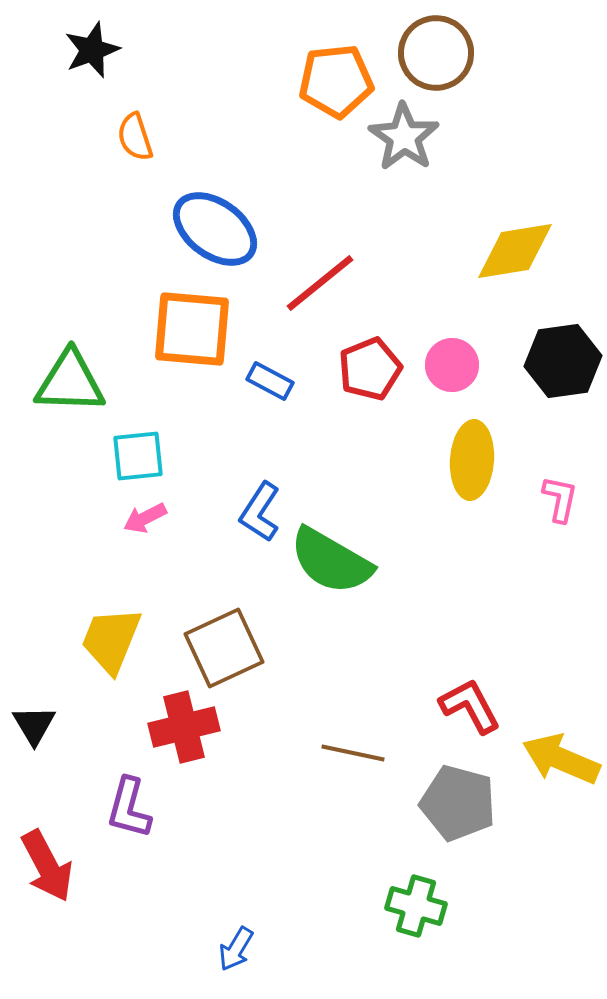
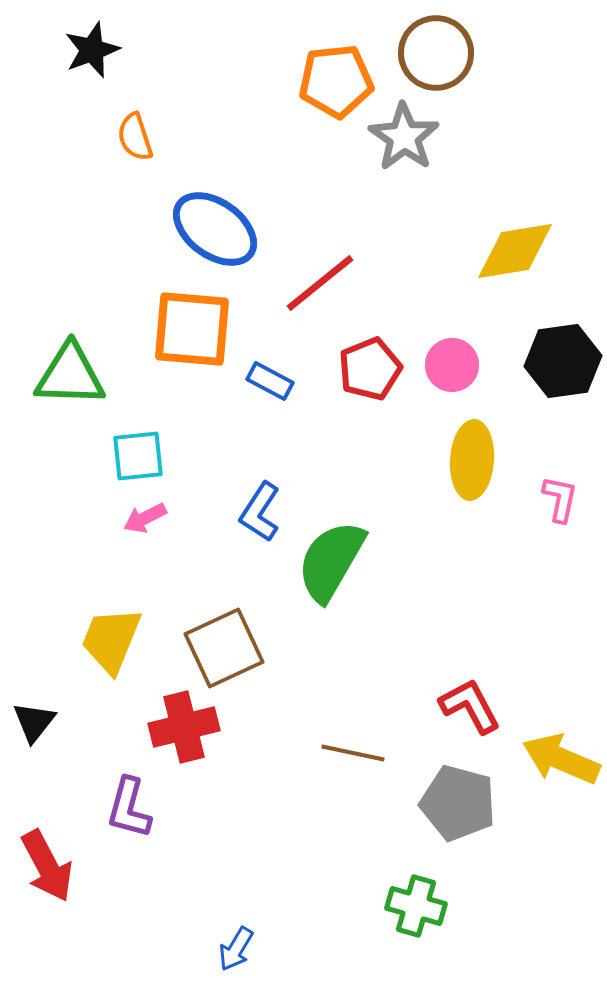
green triangle: moved 7 px up
green semicircle: rotated 90 degrees clockwise
black triangle: moved 3 px up; rotated 9 degrees clockwise
